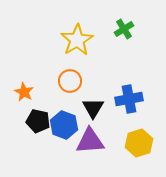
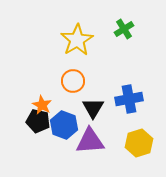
orange circle: moved 3 px right
orange star: moved 18 px right, 13 px down
